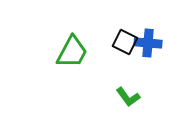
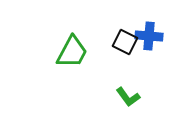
blue cross: moved 1 px right, 7 px up
